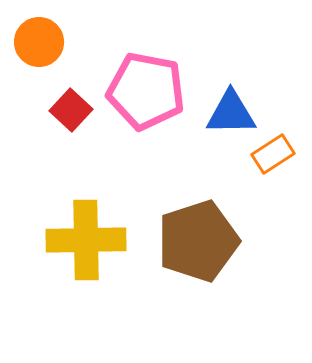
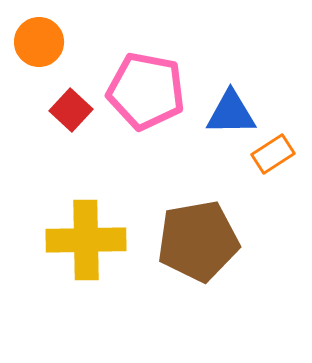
brown pentagon: rotated 8 degrees clockwise
